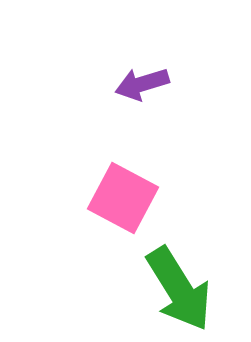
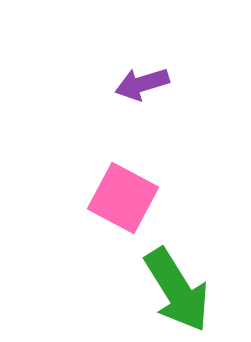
green arrow: moved 2 px left, 1 px down
